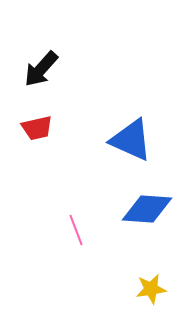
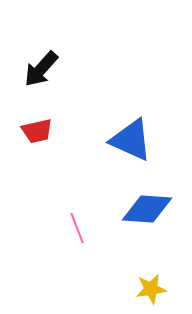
red trapezoid: moved 3 px down
pink line: moved 1 px right, 2 px up
